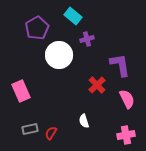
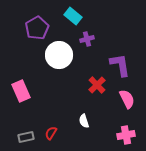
gray rectangle: moved 4 px left, 8 px down
